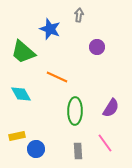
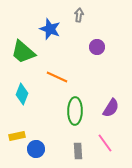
cyan diamond: moved 1 px right; rotated 50 degrees clockwise
